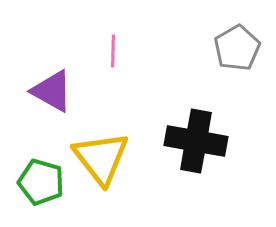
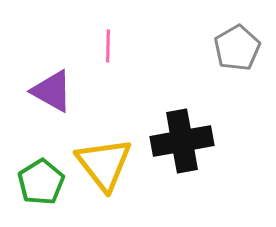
pink line: moved 5 px left, 5 px up
black cross: moved 14 px left; rotated 20 degrees counterclockwise
yellow triangle: moved 3 px right, 6 px down
green pentagon: rotated 24 degrees clockwise
